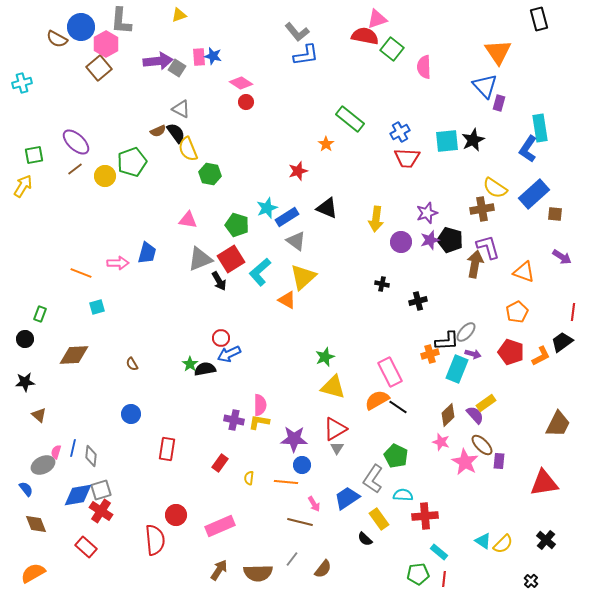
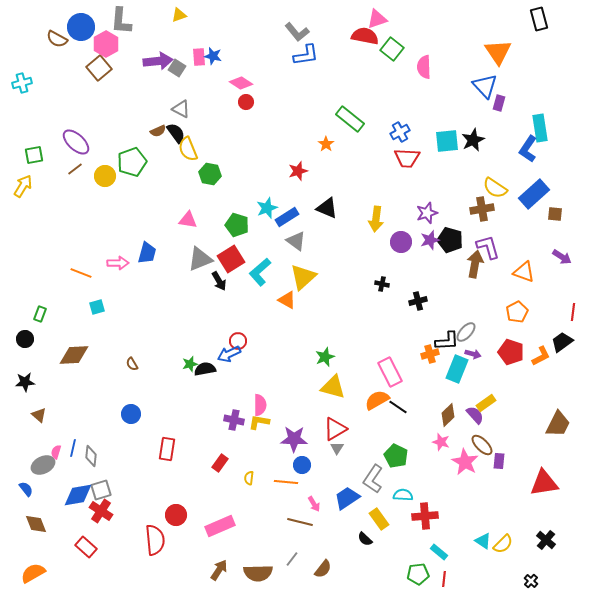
red circle at (221, 338): moved 17 px right, 3 px down
green star at (190, 364): rotated 21 degrees clockwise
